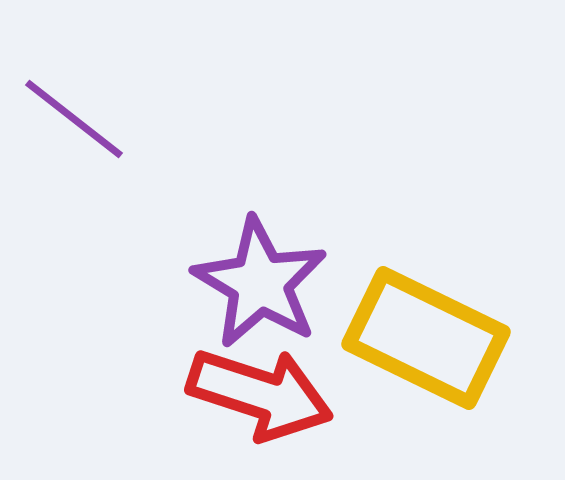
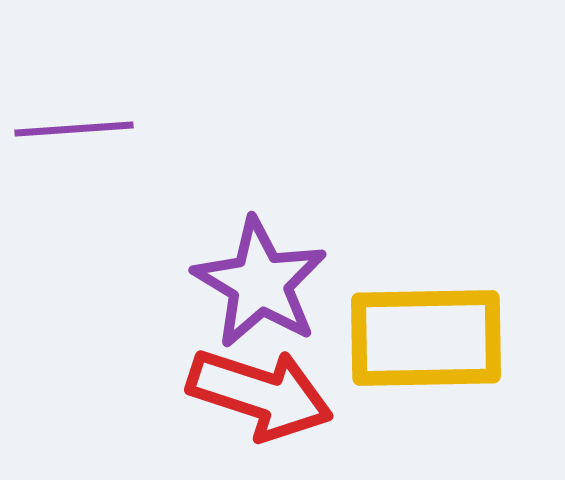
purple line: moved 10 px down; rotated 42 degrees counterclockwise
yellow rectangle: rotated 27 degrees counterclockwise
